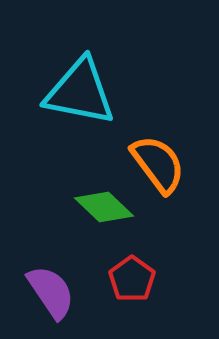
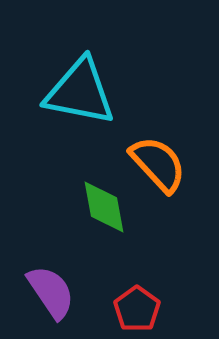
orange semicircle: rotated 6 degrees counterclockwise
green diamond: rotated 36 degrees clockwise
red pentagon: moved 5 px right, 30 px down
